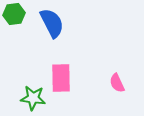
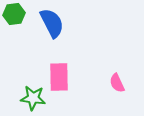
pink rectangle: moved 2 px left, 1 px up
